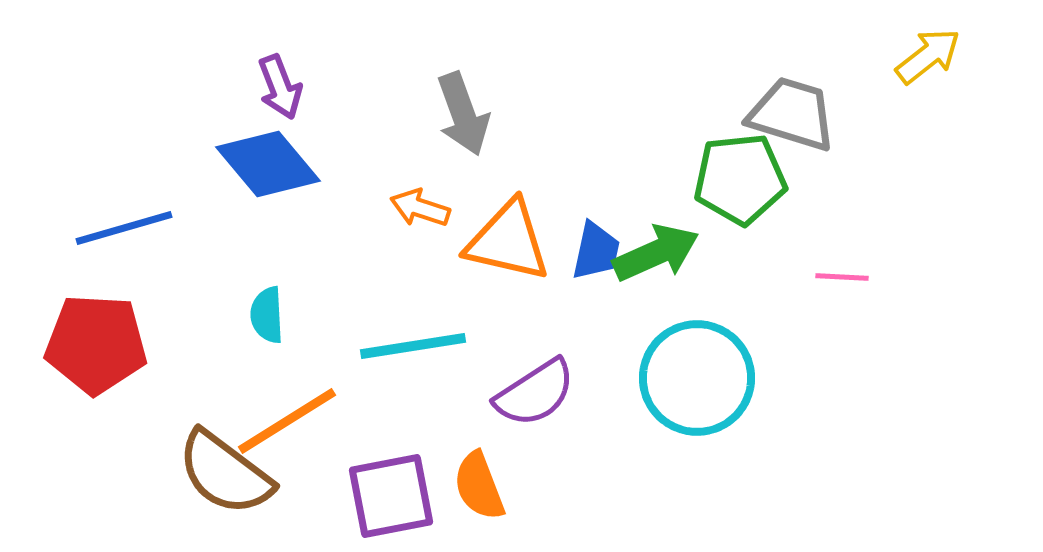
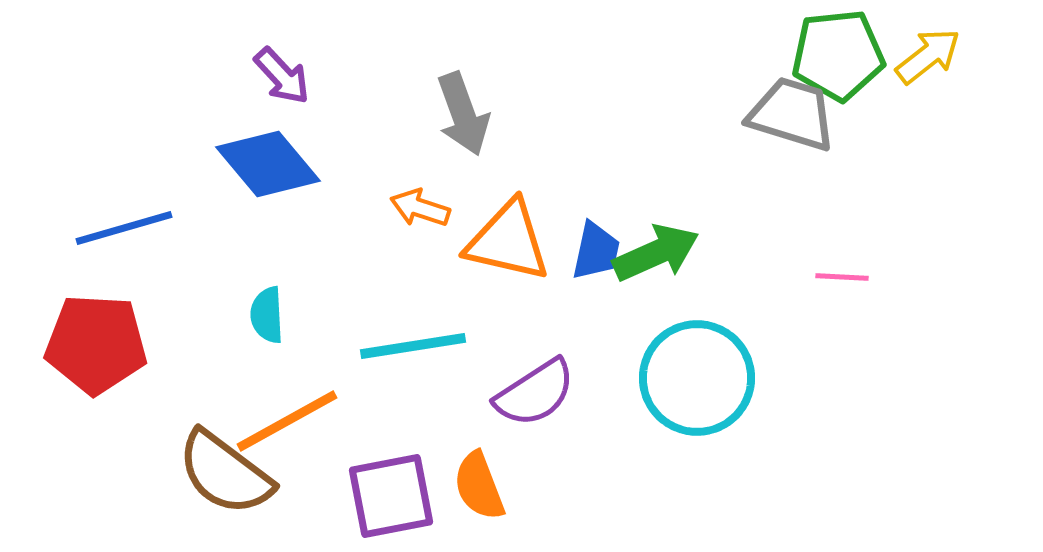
purple arrow: moved 2 px right, 11 px up; rotated 22 degrees counterclockwise
green pentagon: moved 98 px right, 124 px up
orange line: rotated 3 degrees clockwise
